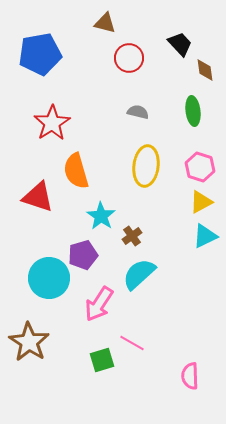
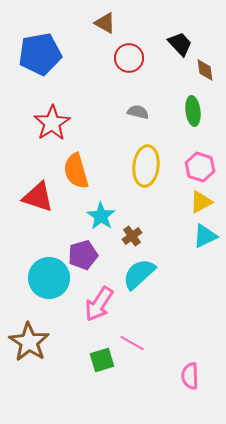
brown triangle: rotated 15 degrees clockwise
